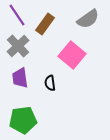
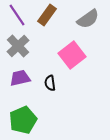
brown rectangle: moved 2 px right, 9 px up
pink square: rotated 12 degrees clockwise
purple trapezoid: rotated 85 degrees clockwise
green pentagon: rotated 16 degrees counterclockwise
